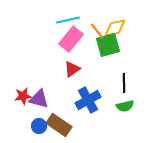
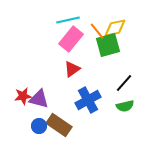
black line: rotated 42 degrees clockwise
